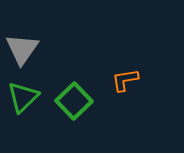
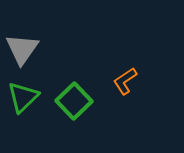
orange L-shape: moved 1 px down; rotated 24 degrees counterclockwise
